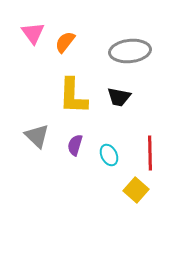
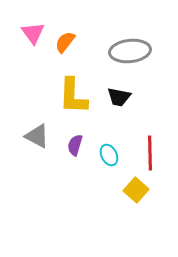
gray triangle: rotated 16 degrees counterclockwise
